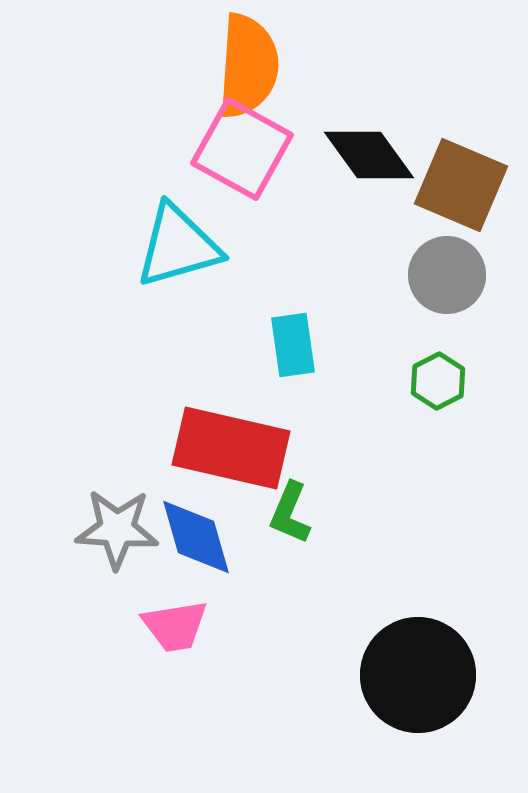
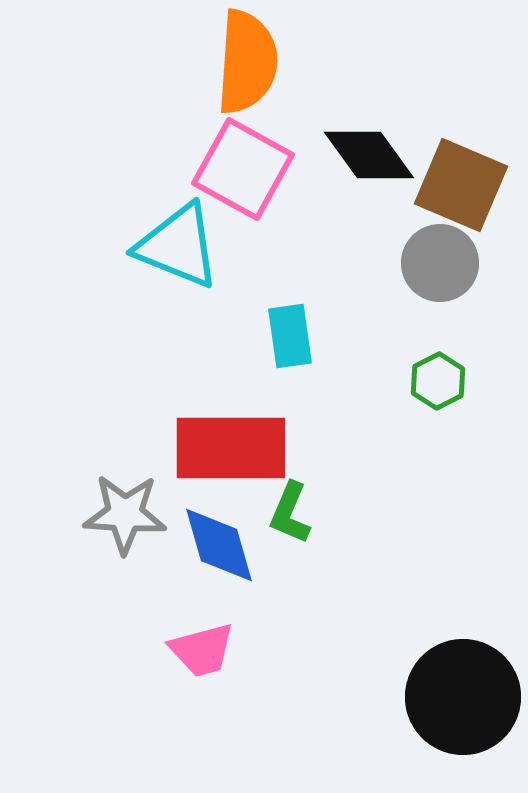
orange semicircle: moved 1 px left, 4 px up
pink square: moved 1 px right, 20 px down
cyan triangle: rotated 38 degrees clockwise
gray circle: moved 7 px left, 12 px up
cyan rectangle: moved 3 px left, 9 px up
red rectangle: rotated 13 degrees counterclockwise
gray star: moved 8 px right, 15 px up
blue diamond: moved 23 px right, 8 px down
pink trapezoid: moved 27 px right, 24 px down; rotated 6 degrees counterclockwise
black circle: moved 45 px right, 22 px down
